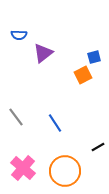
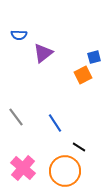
black line: moved 19 px left; rotated 64 degrees clockwise
